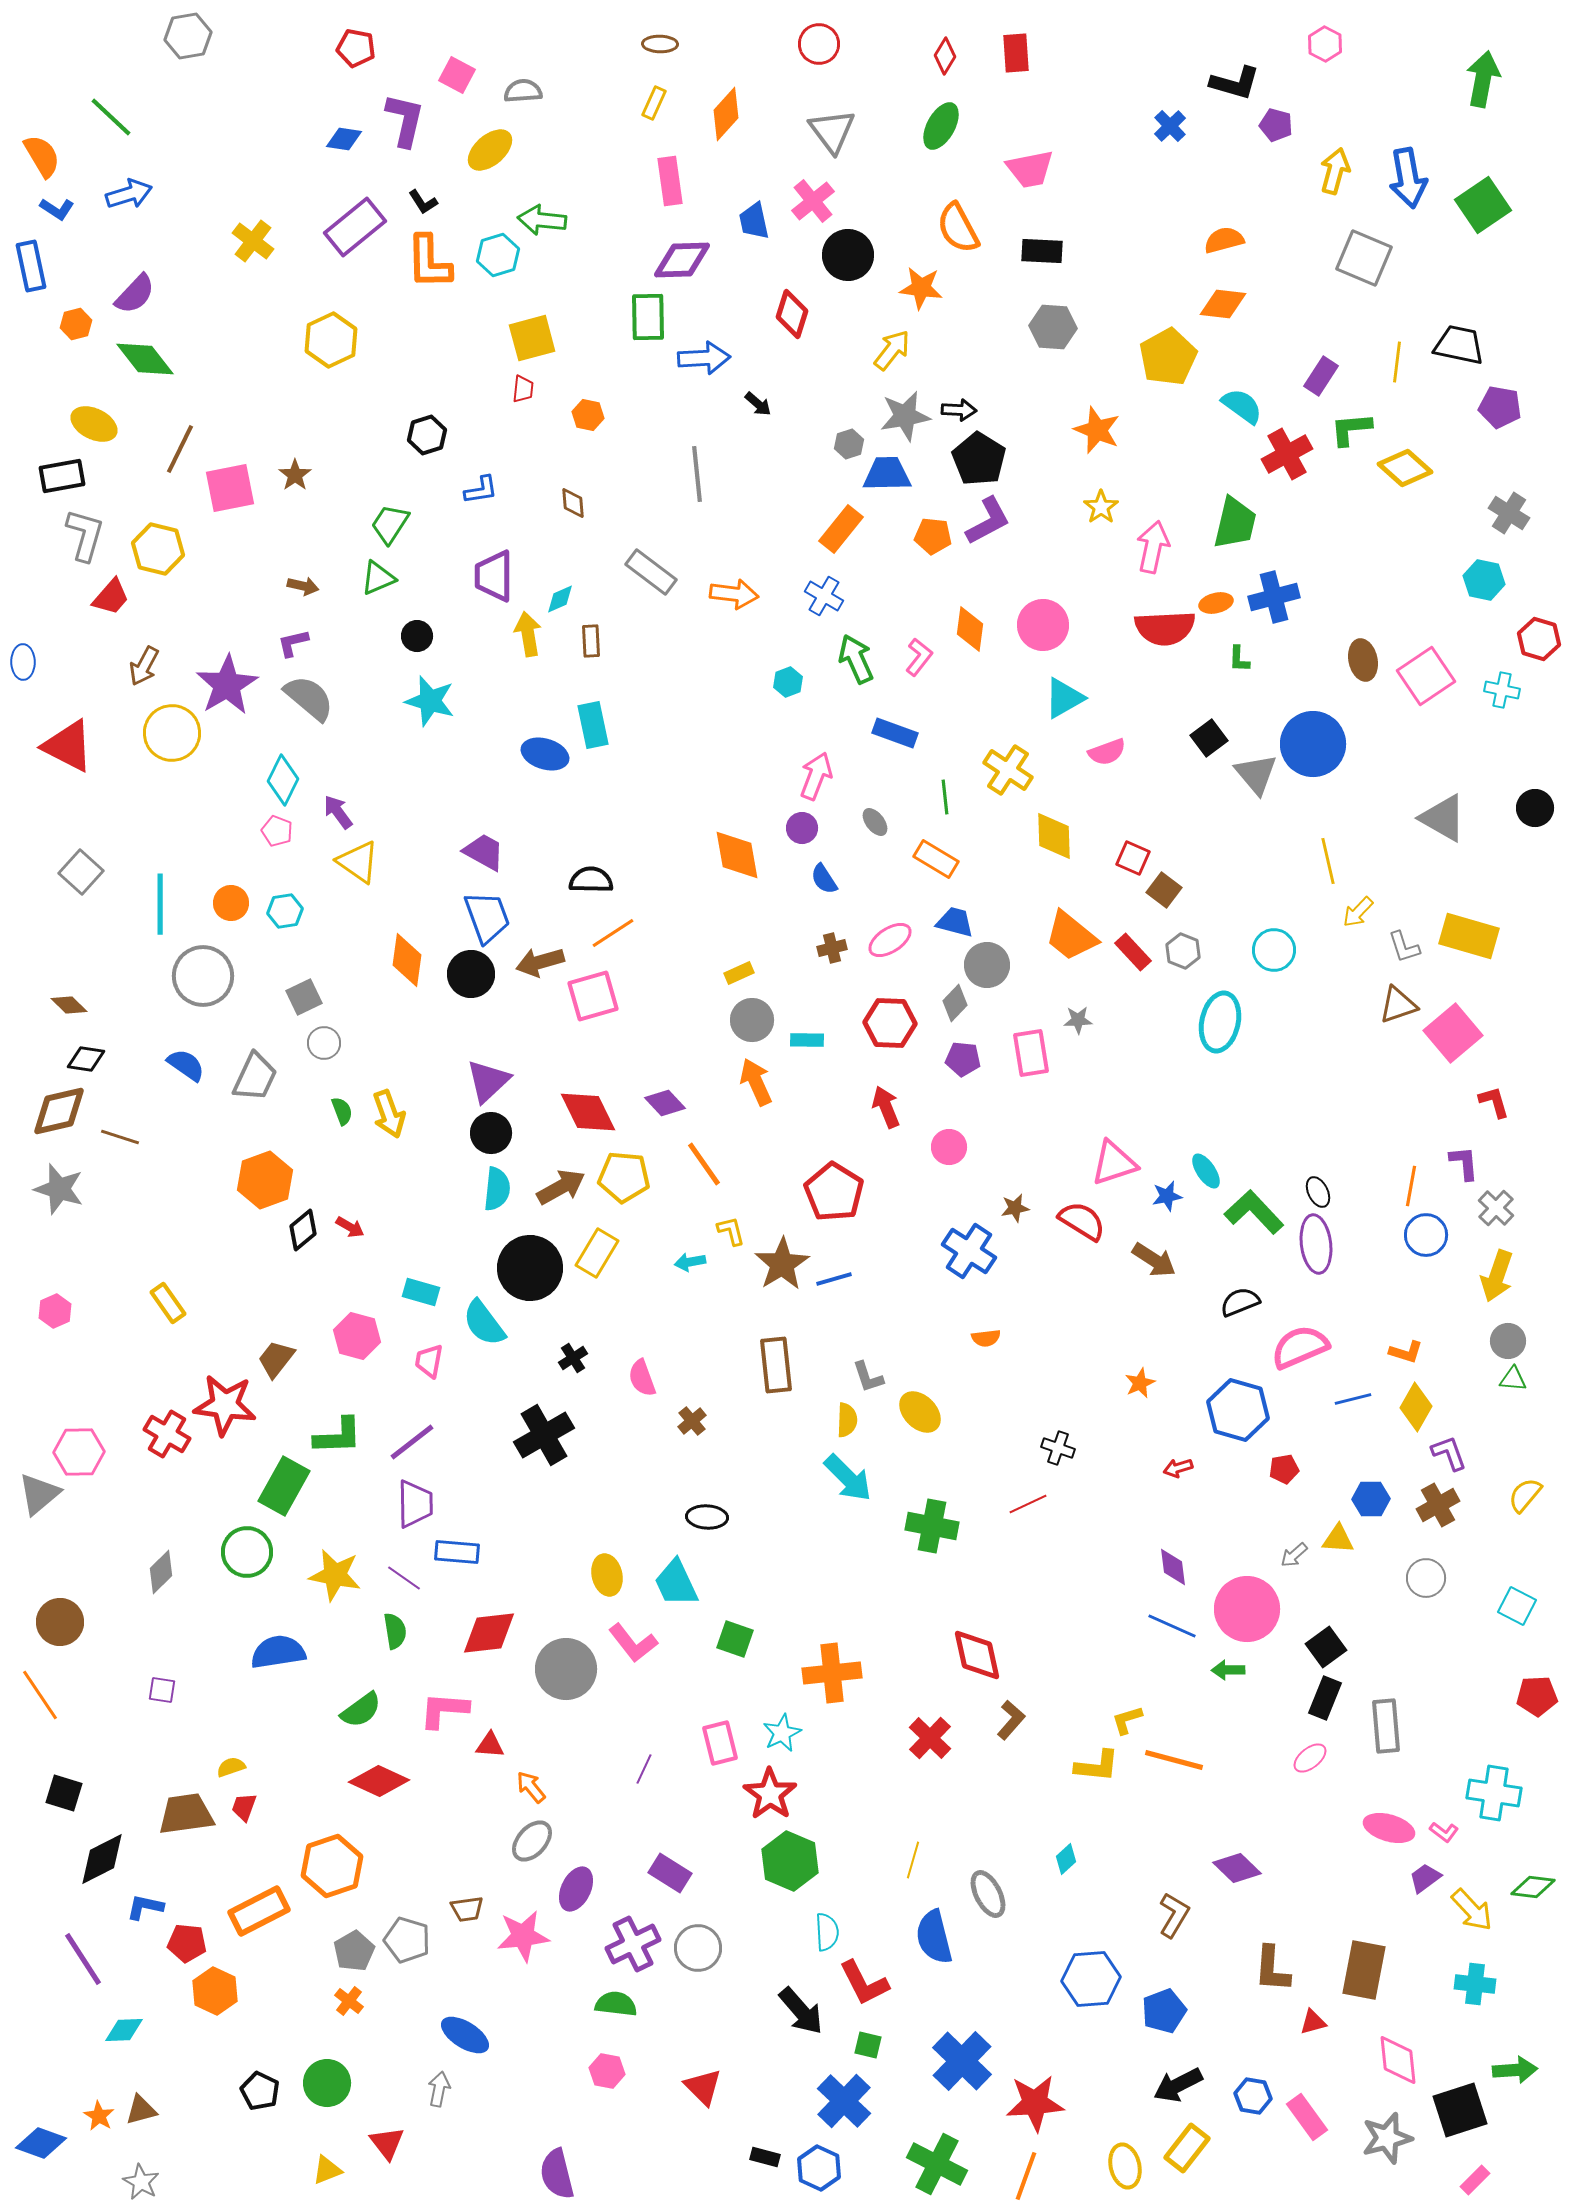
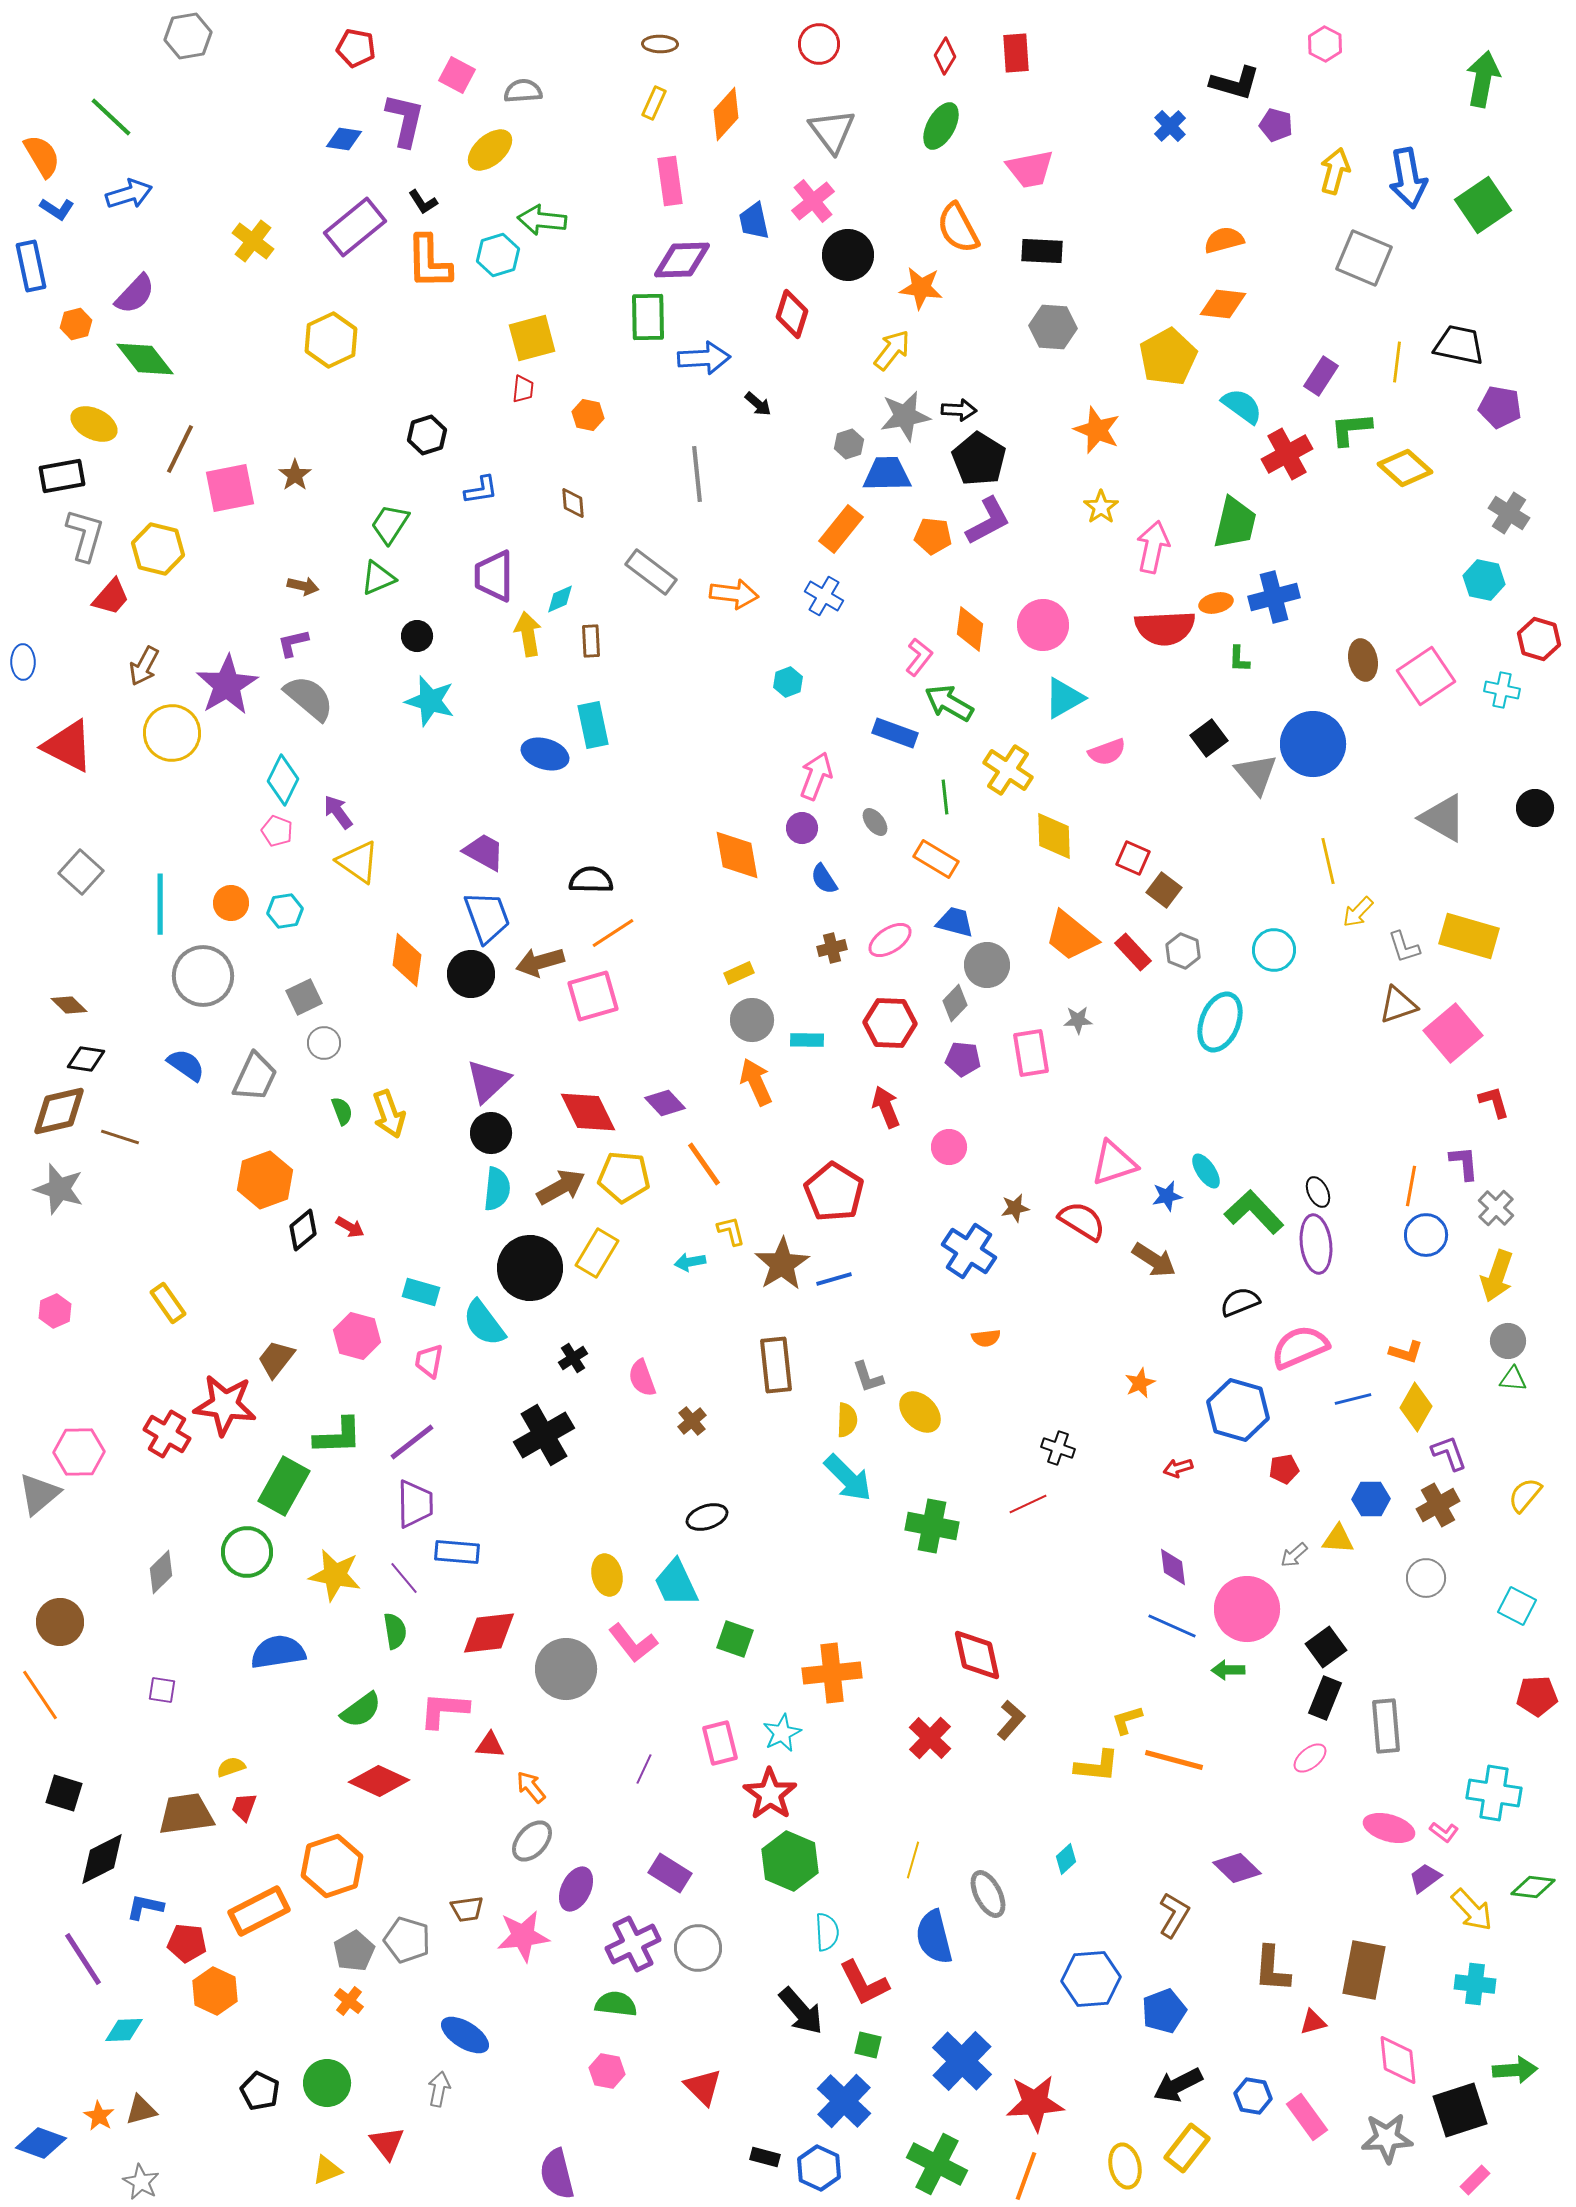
green arrow at (856, 659): moved 93 px right, 44 px down; rotated 36 degrees counterclockwise
cyan ellipse at (1220, 1022): rotated 10 degrees clockwise
black ellipse at (707, 1517): rotated 21 degrees counterclockwise
purple line at (404, 1578): rotated 15 degrees clockwise
gray star at (1387, 2138): rotated 12 degrees clockwise
